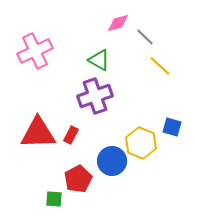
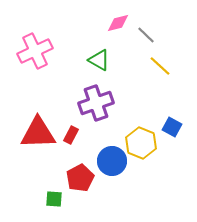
gray line: moved 1 px right, 2 px up
purple cross: moved 1 px right, 7 px down
blue square: rotated 12 degrees clockwise
red pentagon: moved 2 px right, 1 px up
